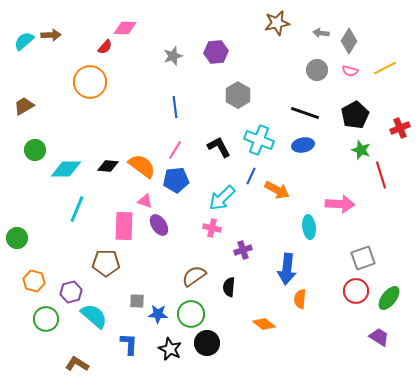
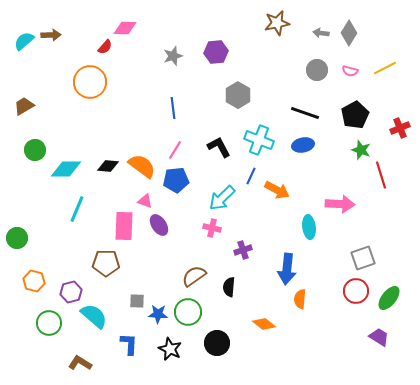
gray diamond at (349, 41): moved 8 px up
blue line at (175, 107): moved 2 px left, 1 px down
green circle at (191, 314): moved 3 px left, 2 px up
green circle at (46, 319): moved 3 px right, 4 px down
black circle at (207, 343): moved 10 px right
brown L-shape at (77, 364): moved 3 px right, 1 px up
